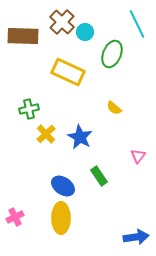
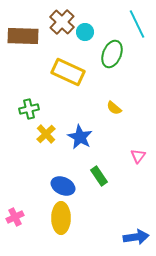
blue ellipse: rotated 10 degrees counterclockwise
